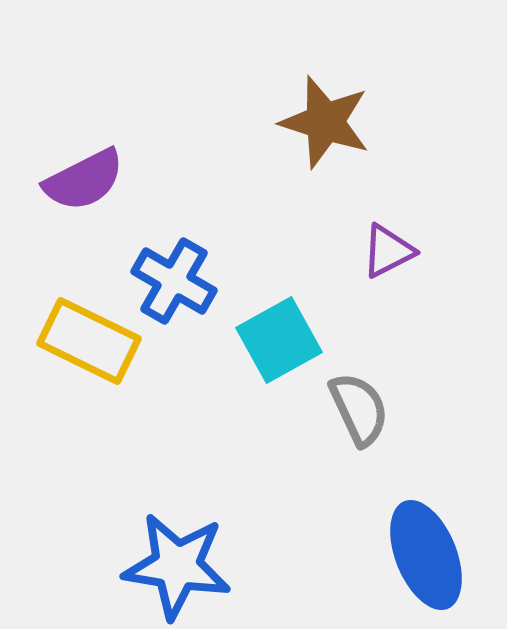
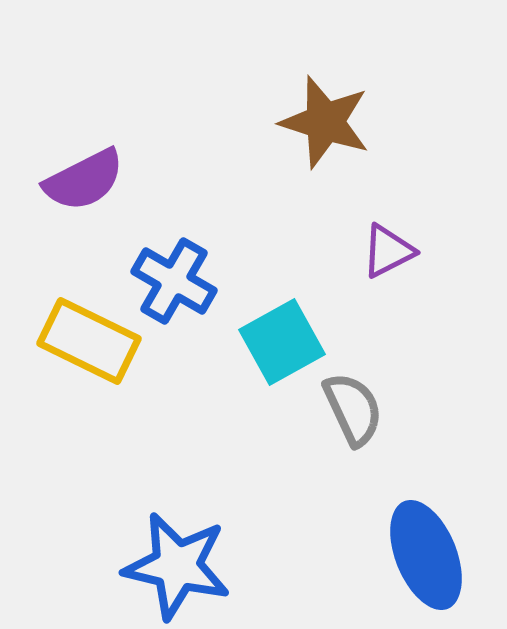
cyan square: moved 3 px right, 2 px down
gray semicircle: moved 6 px left
blue star: rotated 4 degrees clockwise
